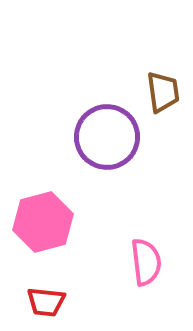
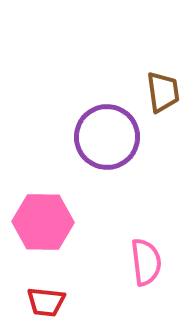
pink hexagon: rotated 16 degrees clockwise
